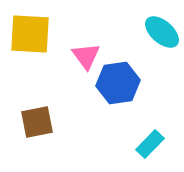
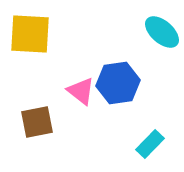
pink triangle: moved 5 px left, 35 px down; rotated 16 degrees counterclockwise
